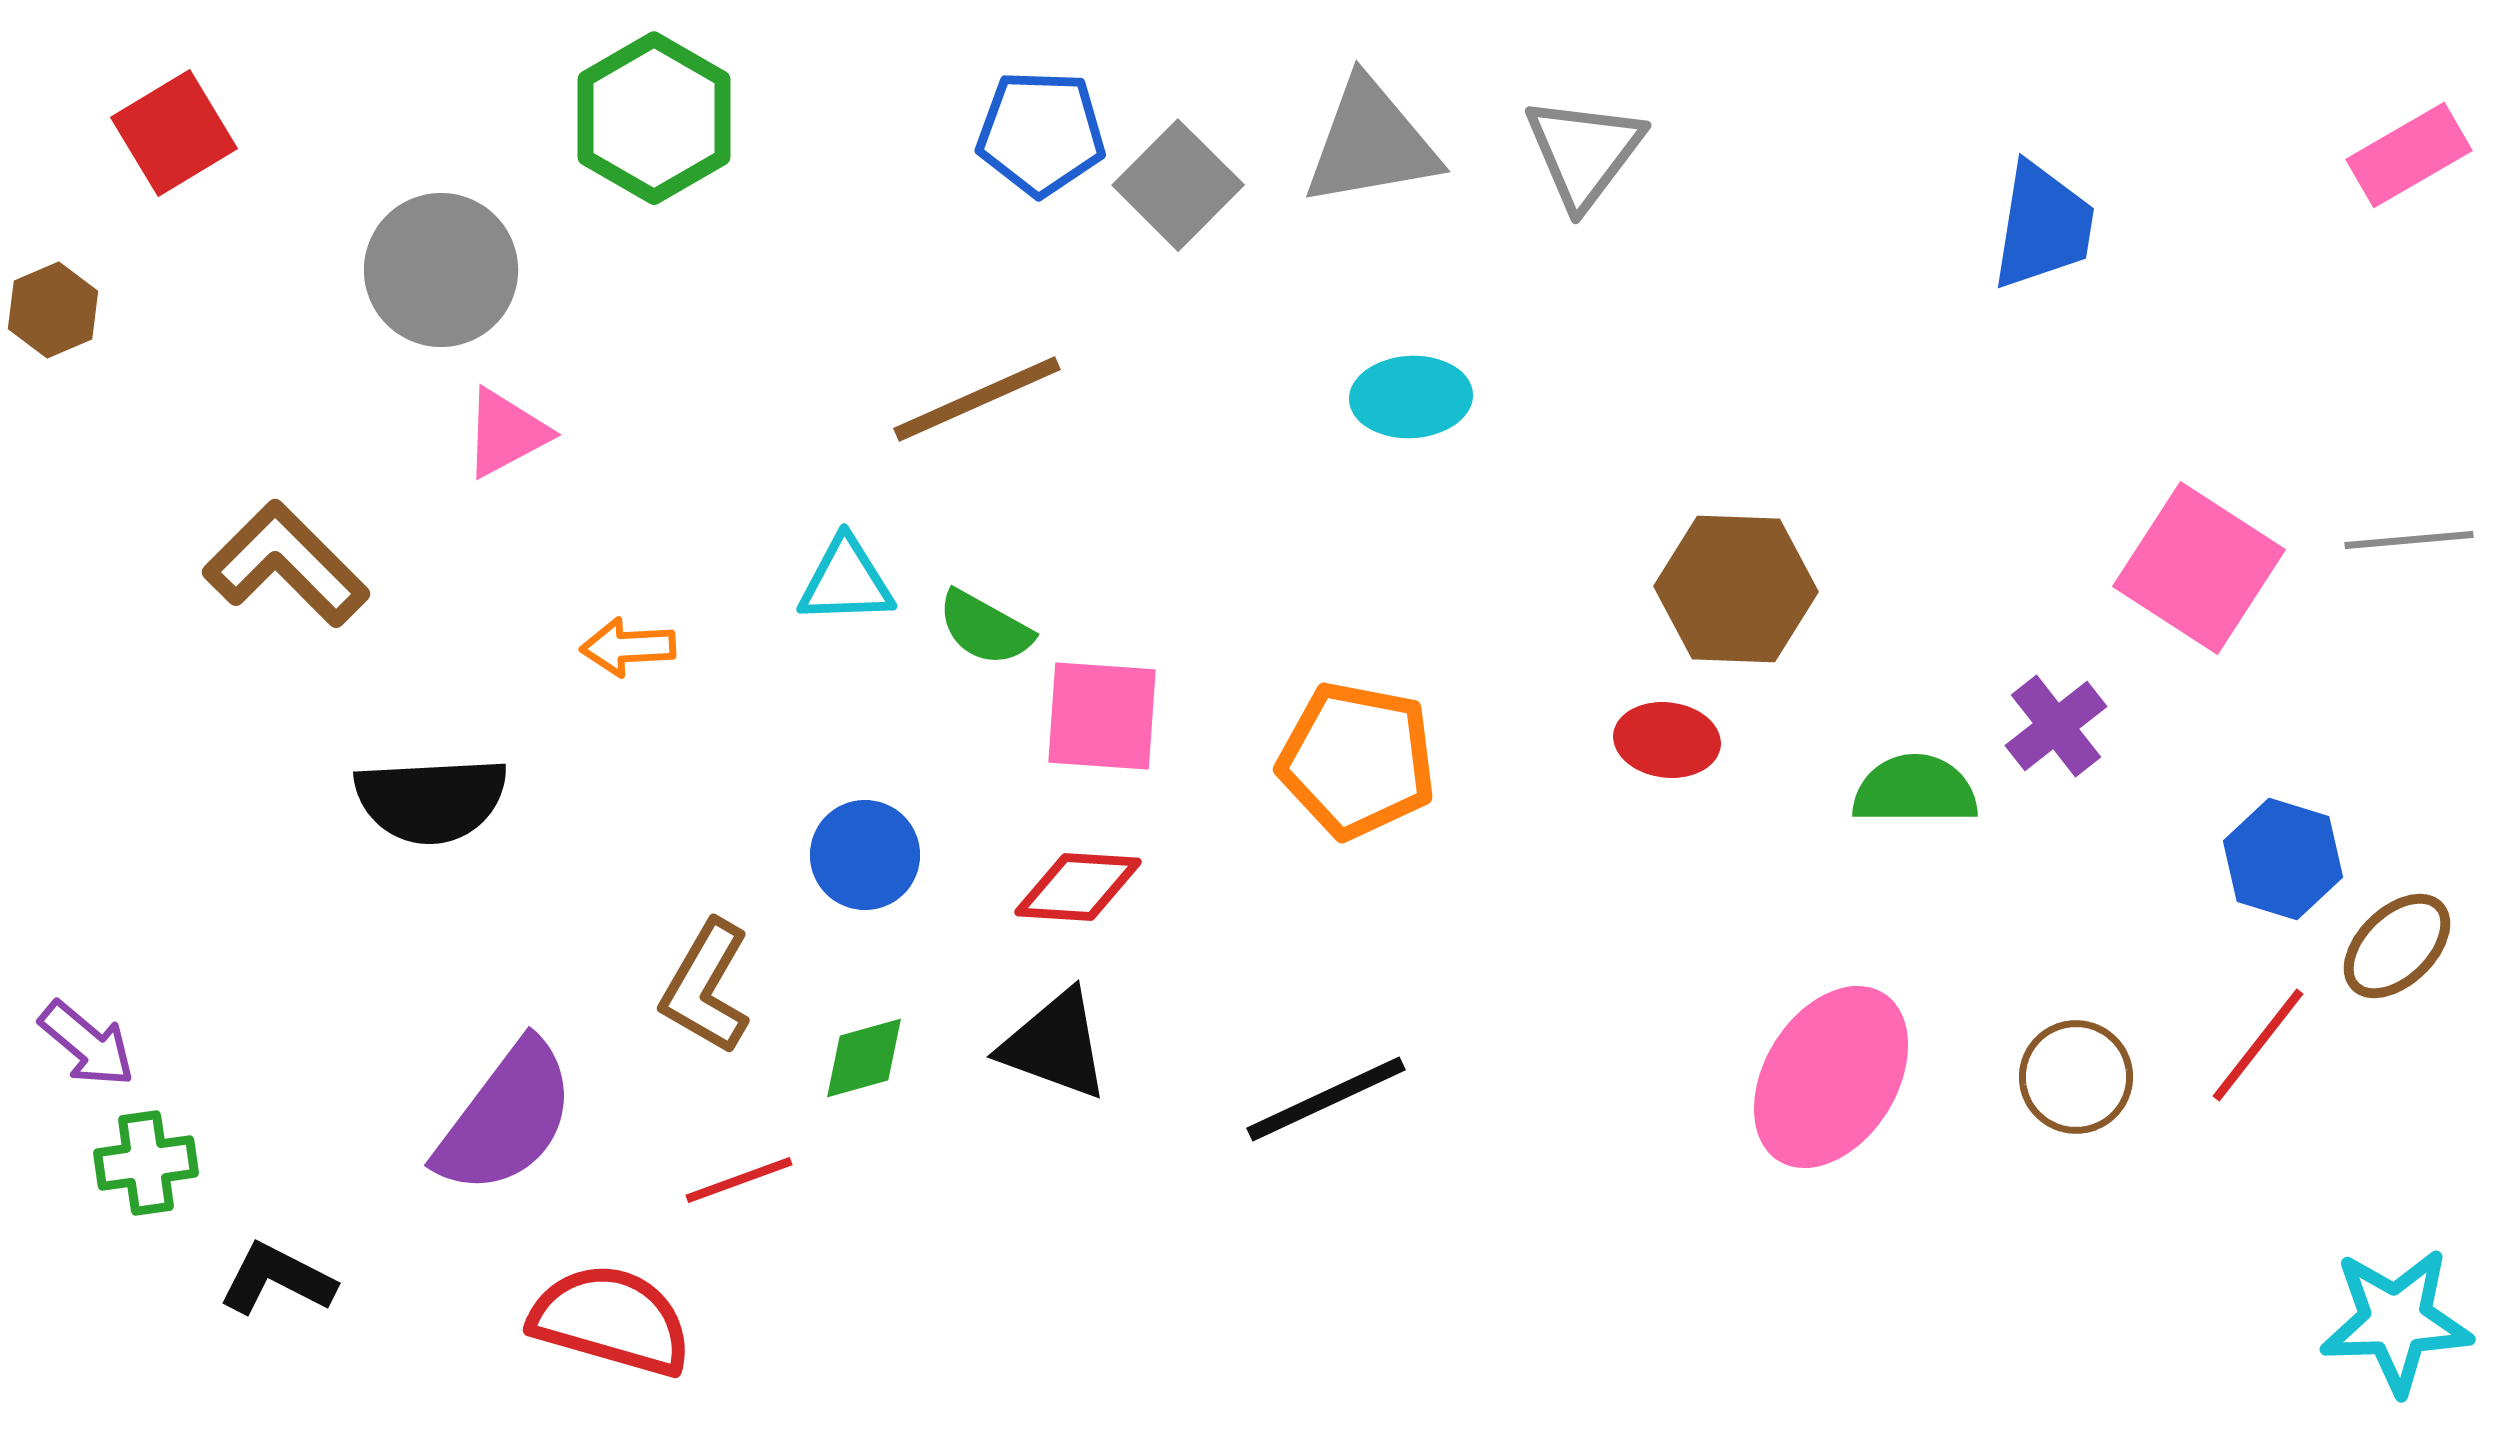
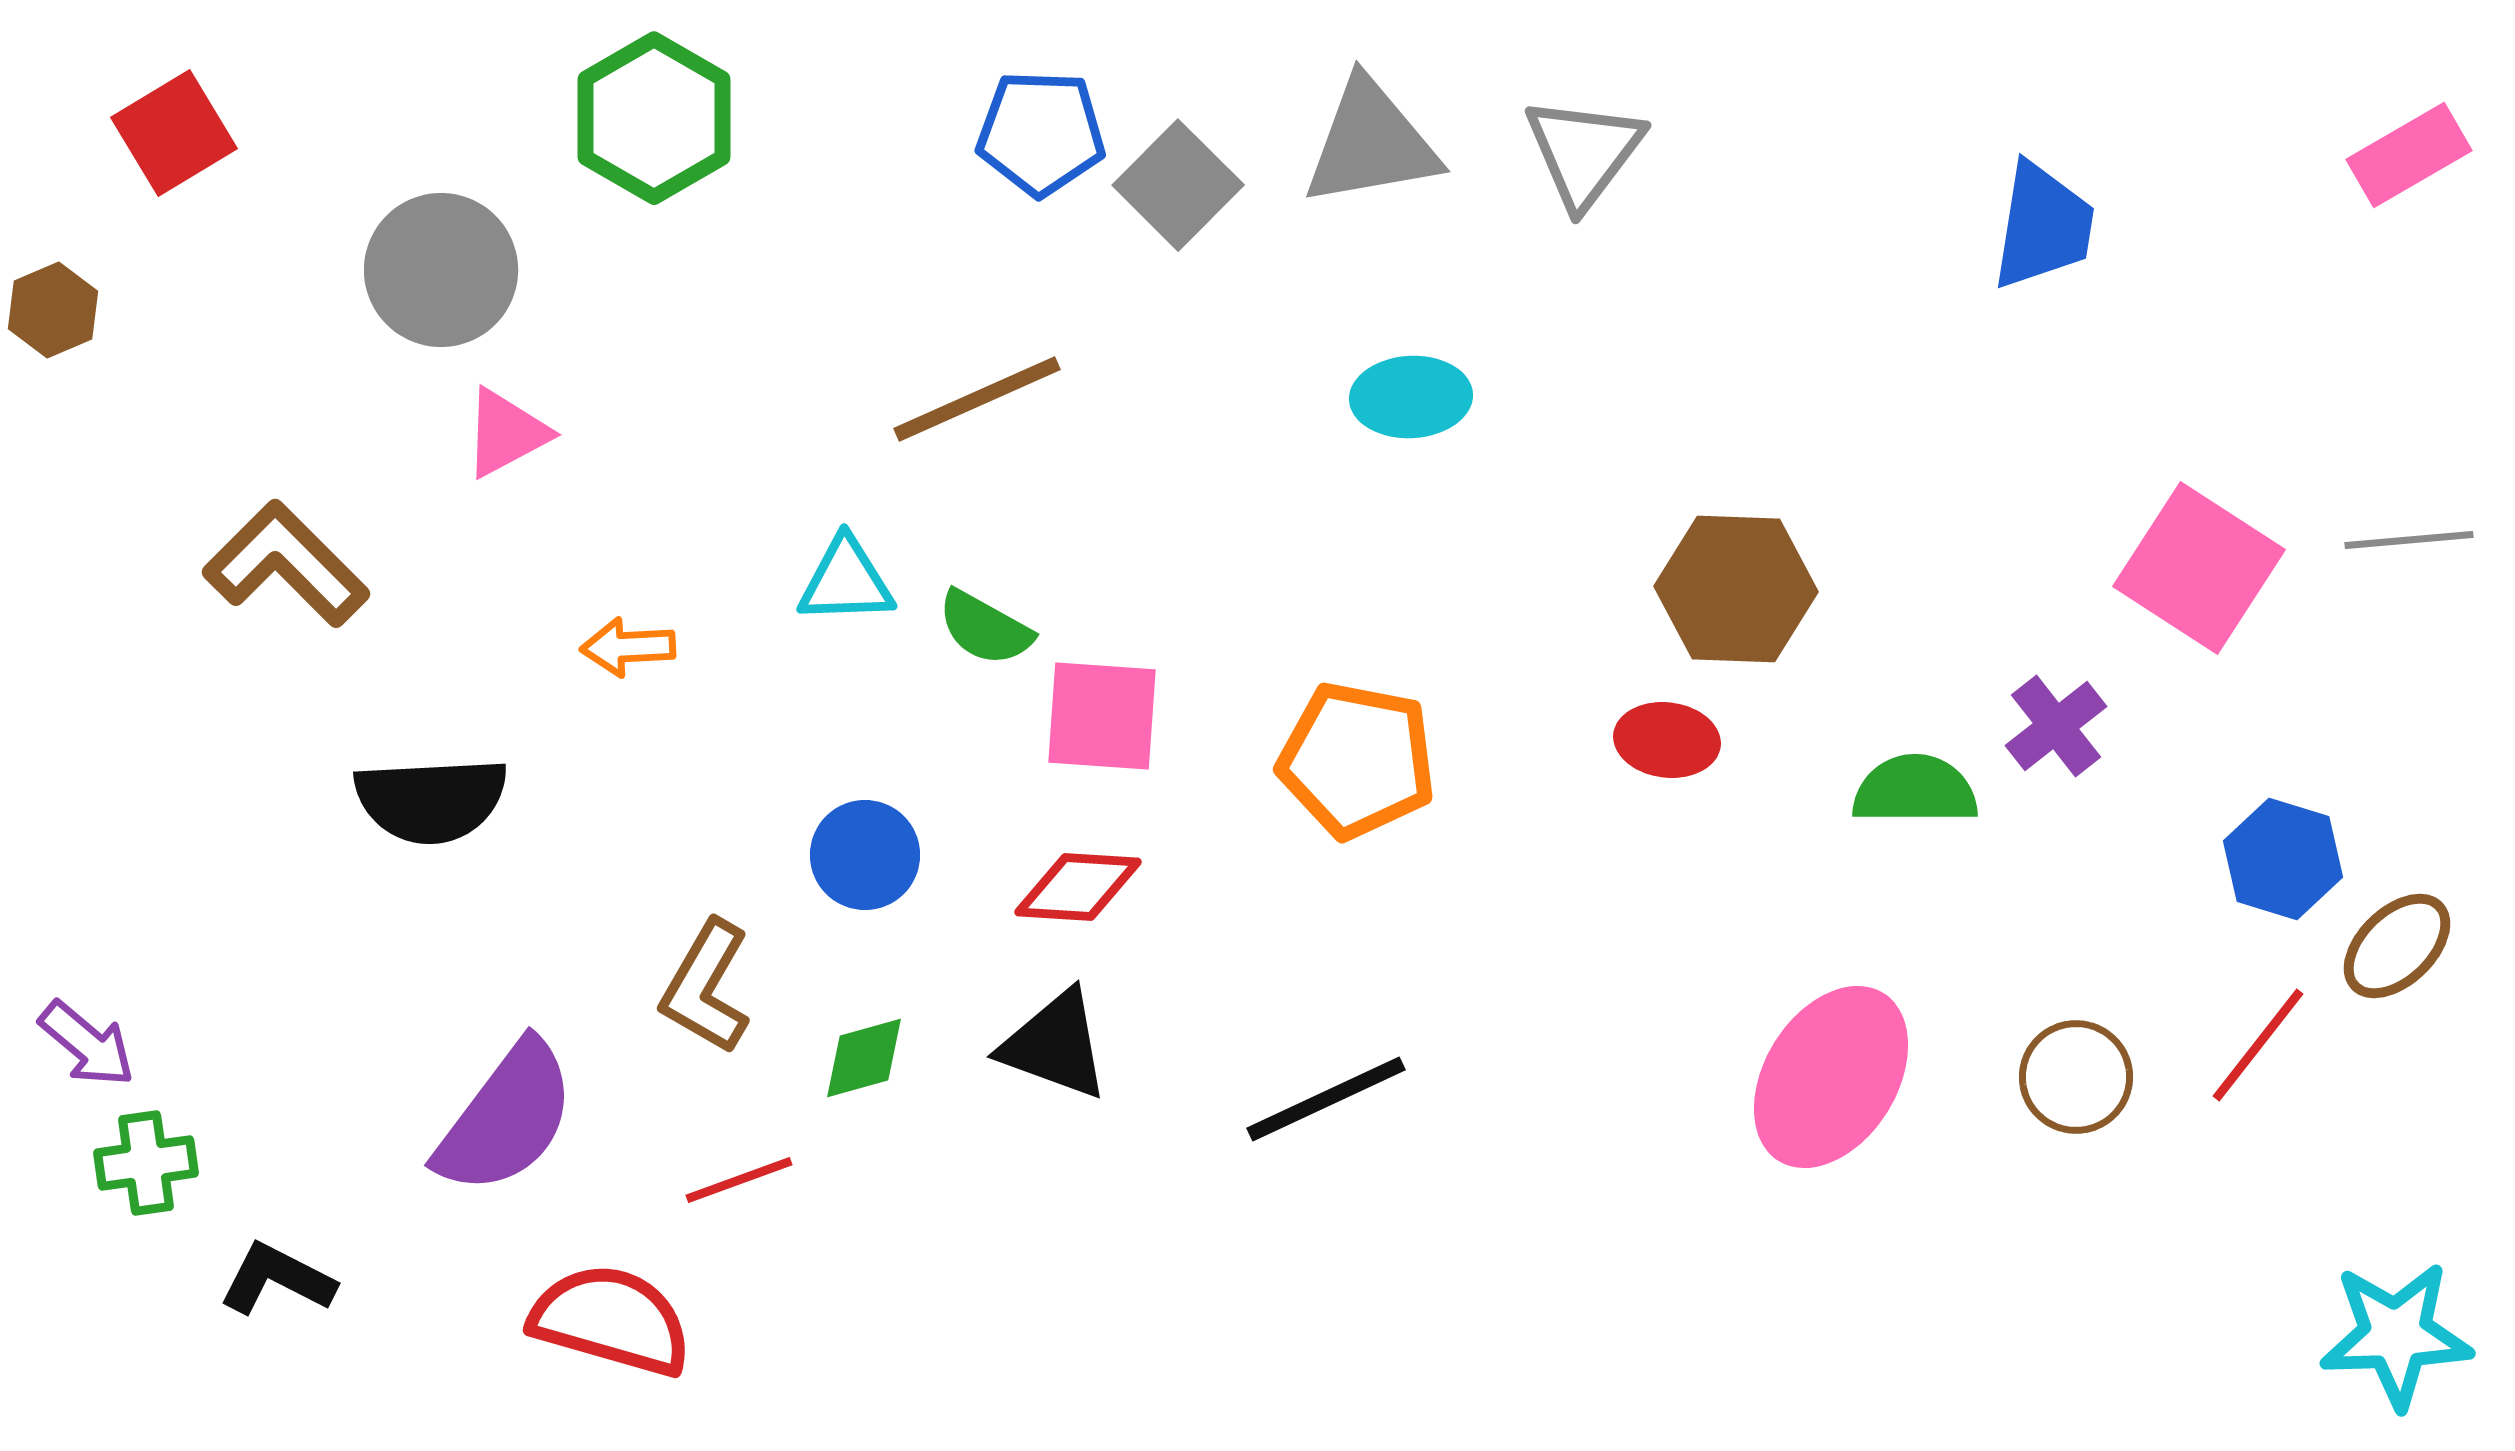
cyan star at (2396, 1321): moved 14 px down
